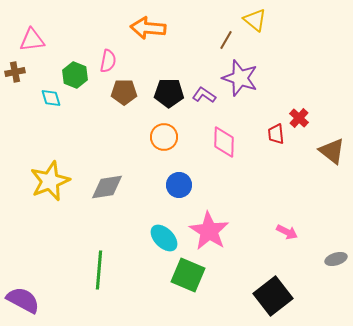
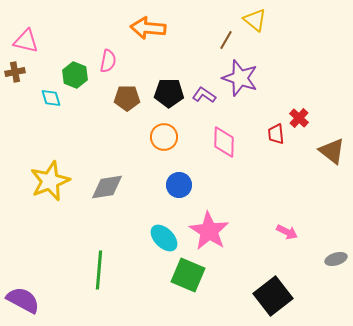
pink triangle: moved 6 px left, 1 px down; rotated 20 degrees clockwise
brown pentagon: moved 3 px right, 6 px down
